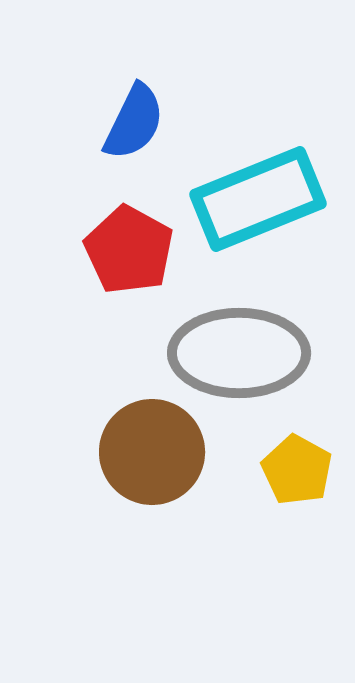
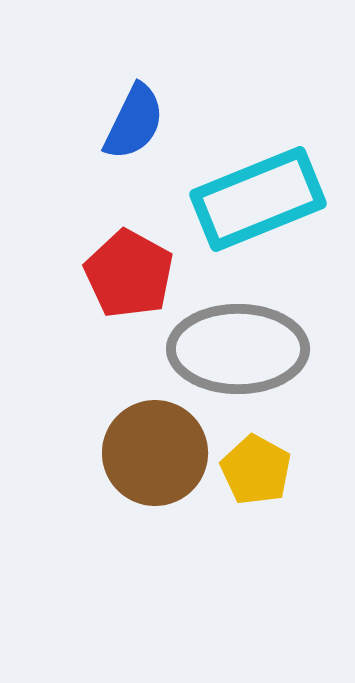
red pentagon: moved 24 px down
gray ellipse: moved 1 px left, 4 px up
brown circle: moved 3 px right, 1 px down
yellow pentagon: moved 41 px left
